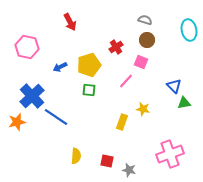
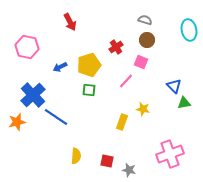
blue cross: moved 1 px right, 1 px up
